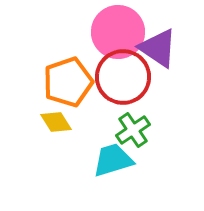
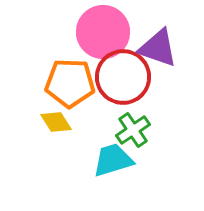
pink circle: moved 15 px left
purple triangle: rotated 15 degrees counterclockwise
orange pentagon: moved 2 px right, 1 px down; rotated 21 degrees clockwise
